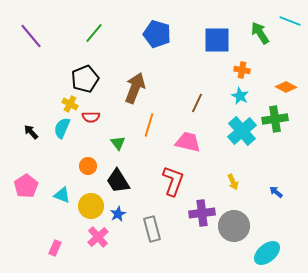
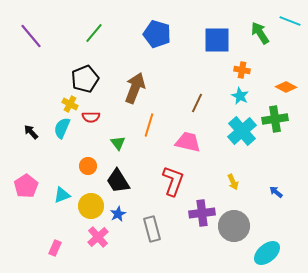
cyan triangle: rotated 42 degrees counterclockwise
